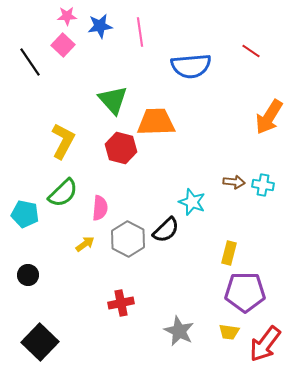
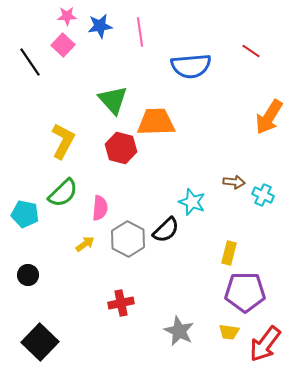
cyan cross: moved 10 px down; rotated 15 degrees clockwise
